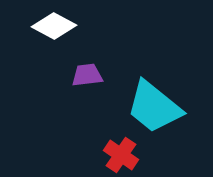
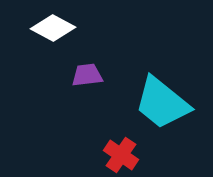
white diamond: moved 1 px left, 2 px down
cyan trapezoid: moved 8 px right, 4 px up
